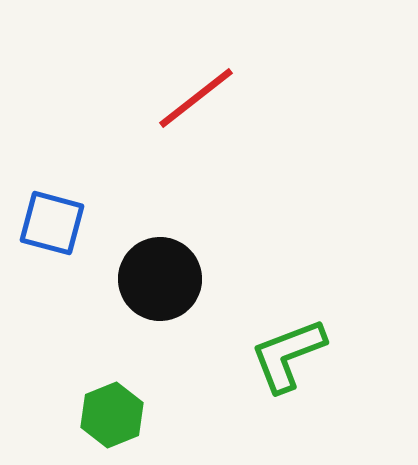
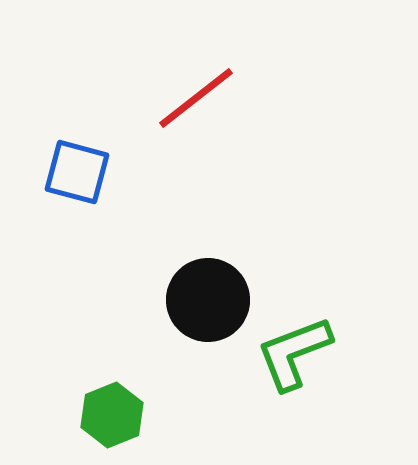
blue square: moved 25 px right, 51 px up
black circle: moved 48 px right, 21 px down
green L-shape: moved 6 px right, 2 px up
